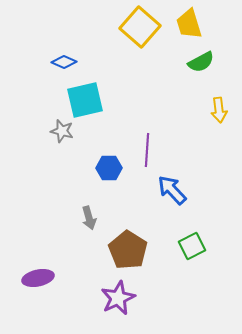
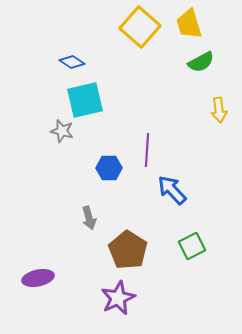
blue diamond: moved 8 px right; rotated 10 degrees clockwise
